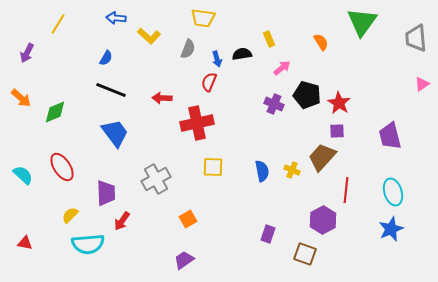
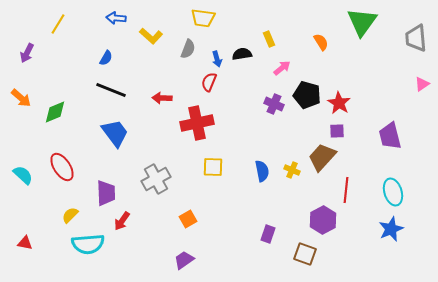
yellow L-shape at (149, 36): moved 2 px right
